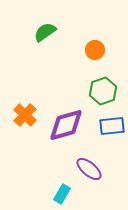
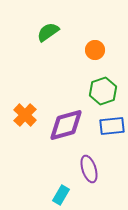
green semicircle: moved 3 px right
purple ellipse: rotated 32 degrees clockwise
cyan rectangle: moved 1 px left, 1 px down
